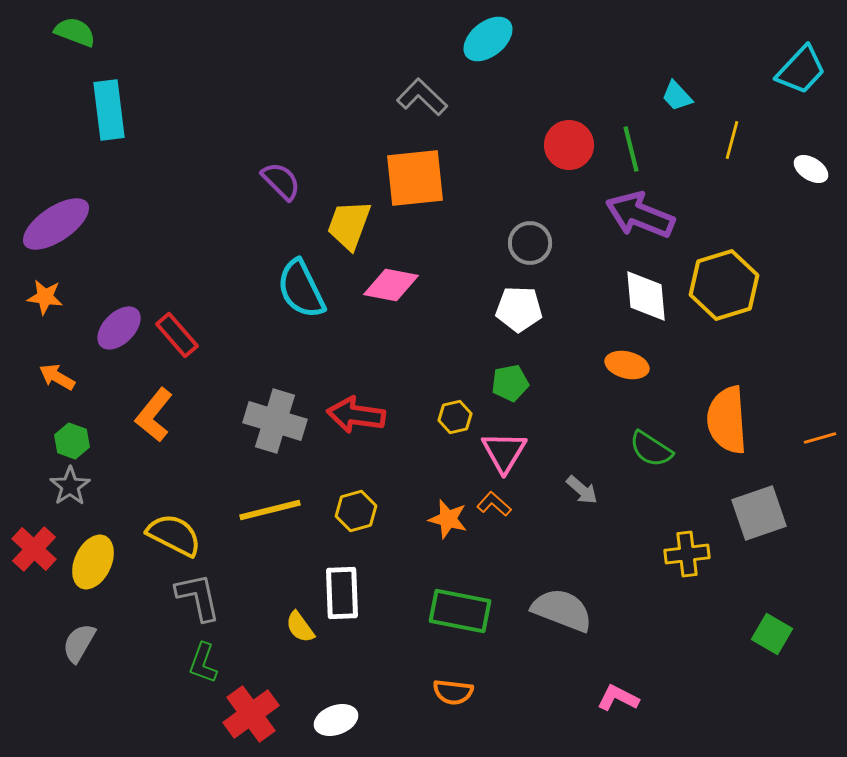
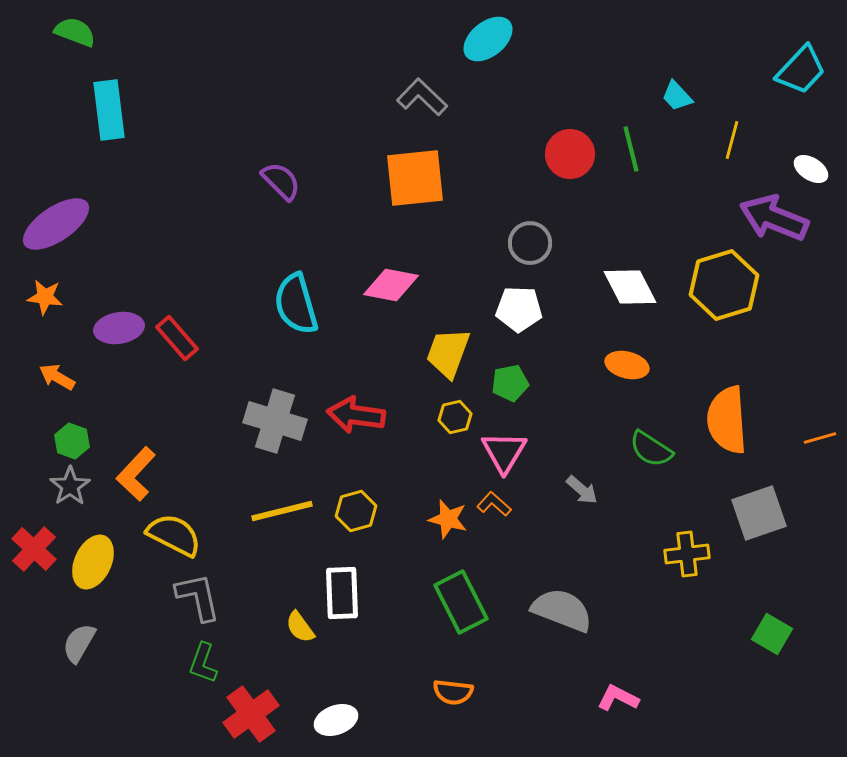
red circle at (569, 145): moved 1 px right, 9 px down
purple arrow at (640, 215): moved 134 px right, 3 px down
yellow trapezoid at (349, 225): moved 99 px right, 128 px down
cyan semicircle at (301, 289): moved 5 px left, 15 px down; rotated 10 degrees clockwise
white diamond at (646, 296): moved 16 px left, 9 px up; rotated 22 degrees counterclockwise
purple ellipse at (119, 328): rotated 36 degrees clockwise
red rectangle at (177, 335): moved 3 px down
orange L-shape at (154, 415): moved 18 px left, 59 px down; rotated 4 degrees clockwise
yellow line at (270, 510): moved 12 px right, 1 px down
green rectangle at (460, 611): moved 1 px right, 9 px up; rotated 52 degrees clockwise
